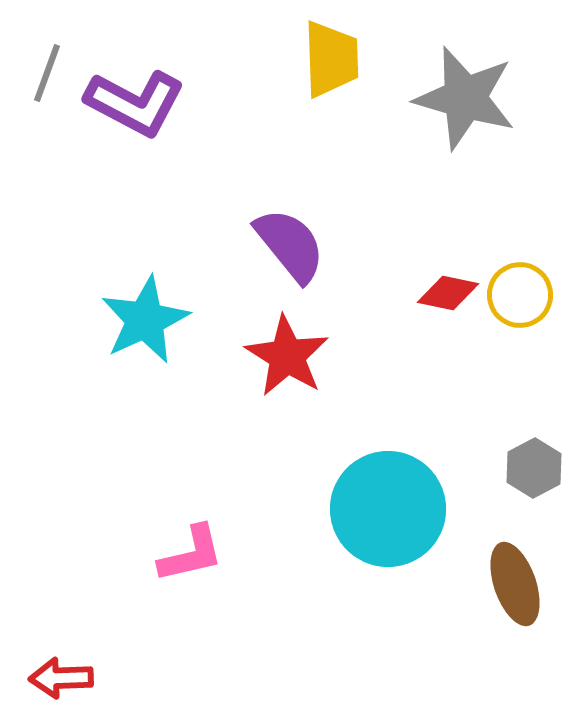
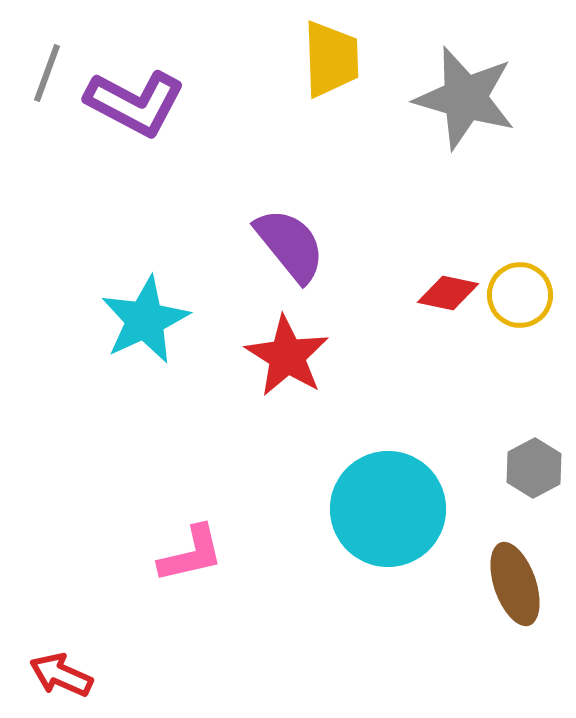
red arrow: moved 3 px up; rotated 26 degrees clockwise
